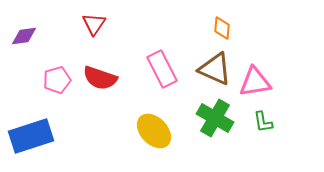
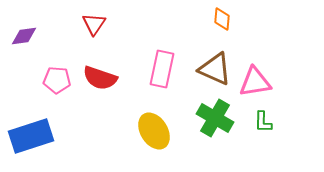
orange diamond: moved 9 px up
pink rectangle: rotated 39 degrees clockwise
pink pentagon: rotated 20 degrees clockwise
green L-shape: rotated 10 degrees clockwise
yellow ellipse: rotated 12 degrees clockwise
